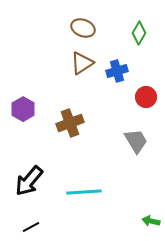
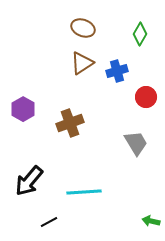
green diamond: moved 1 px right, 1 px down
gray trapezoid: moved 2 px down
black line: moved 18 px right, 5 px up
